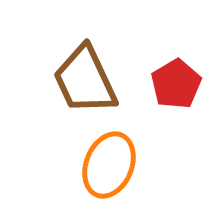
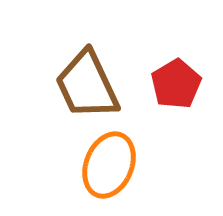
brown trapezoid: moved 2 px right, 5 px down
